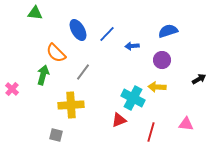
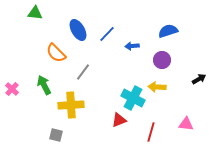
green arrow: moved 1 px right, 10 px down; rotated 42 degrees counterclockwise
